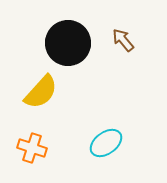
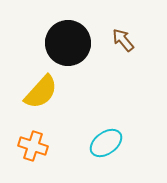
orange cross: moved 1 px right, 2 px up
